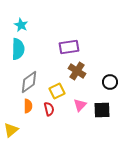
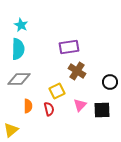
gray diamond: moved 10 px left, 3 px up; rotated 35 degrees clockwise
